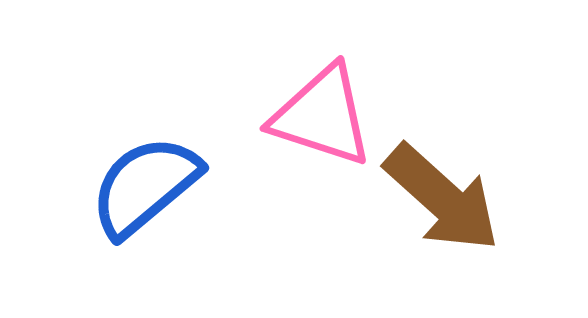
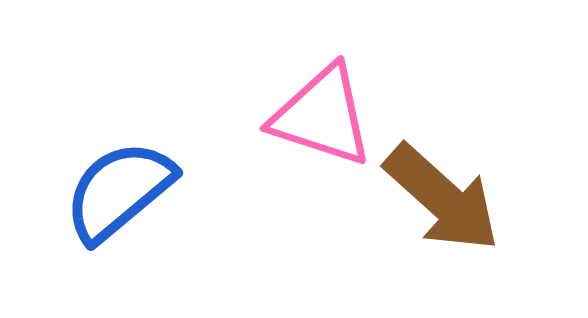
blue semicircle: moved 26 px left, 5 px down
